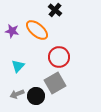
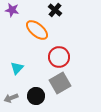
purple star: moved 21 px up
cyan triangle: moved 1 px left, 2 px down
gray square: moved 5 px right
gray arrow: moved 6 px left, 4 px down
